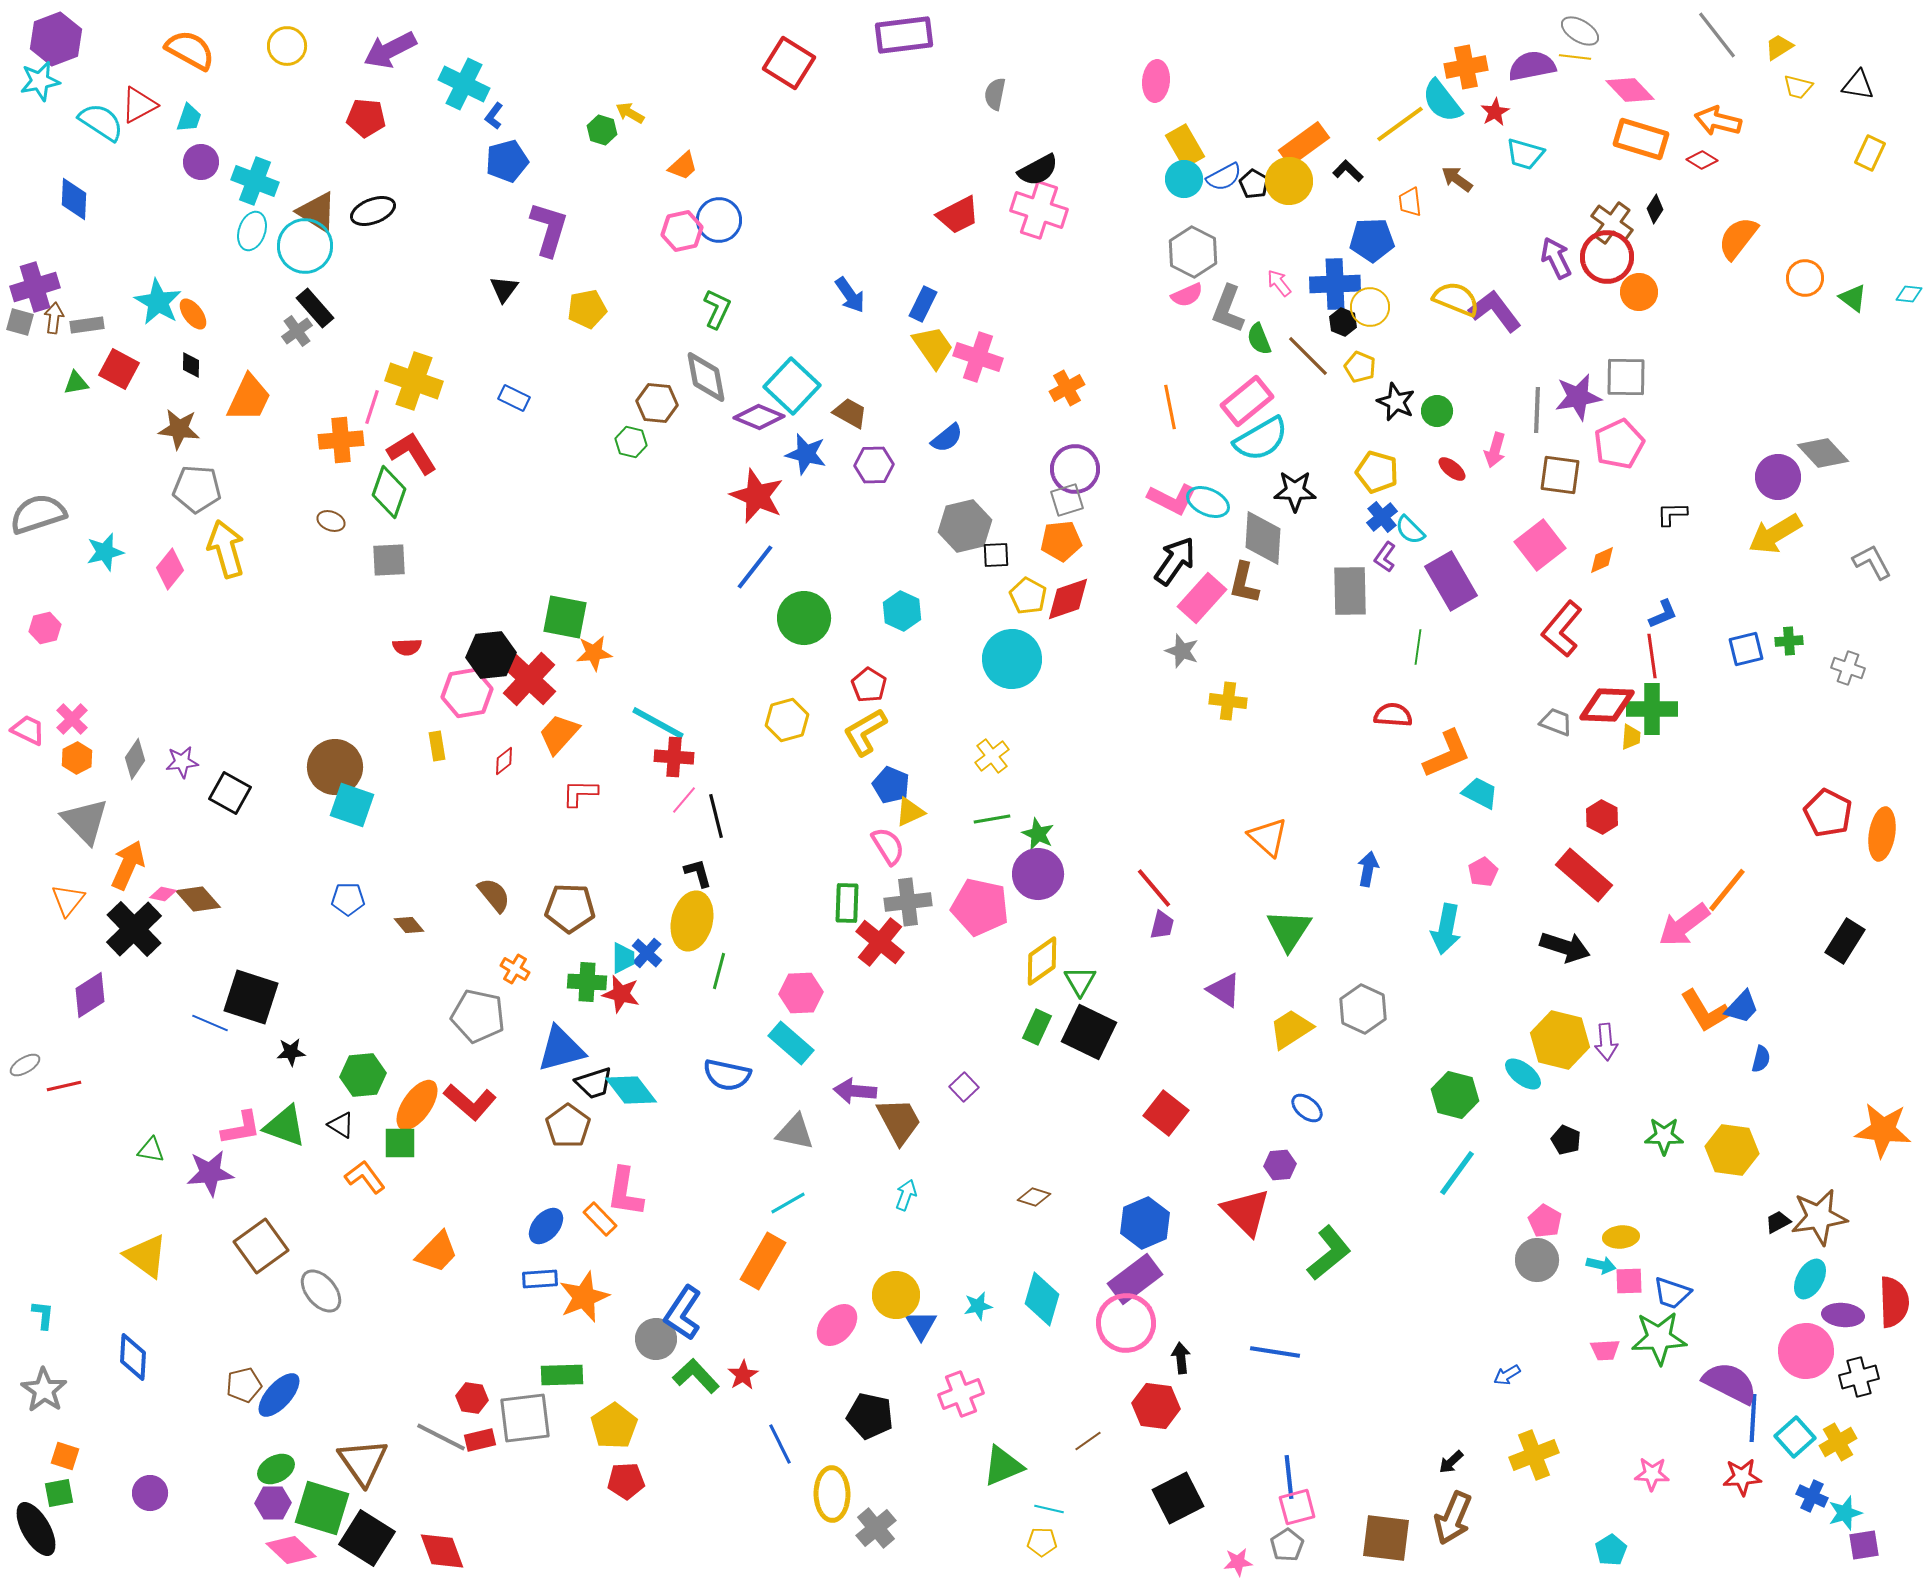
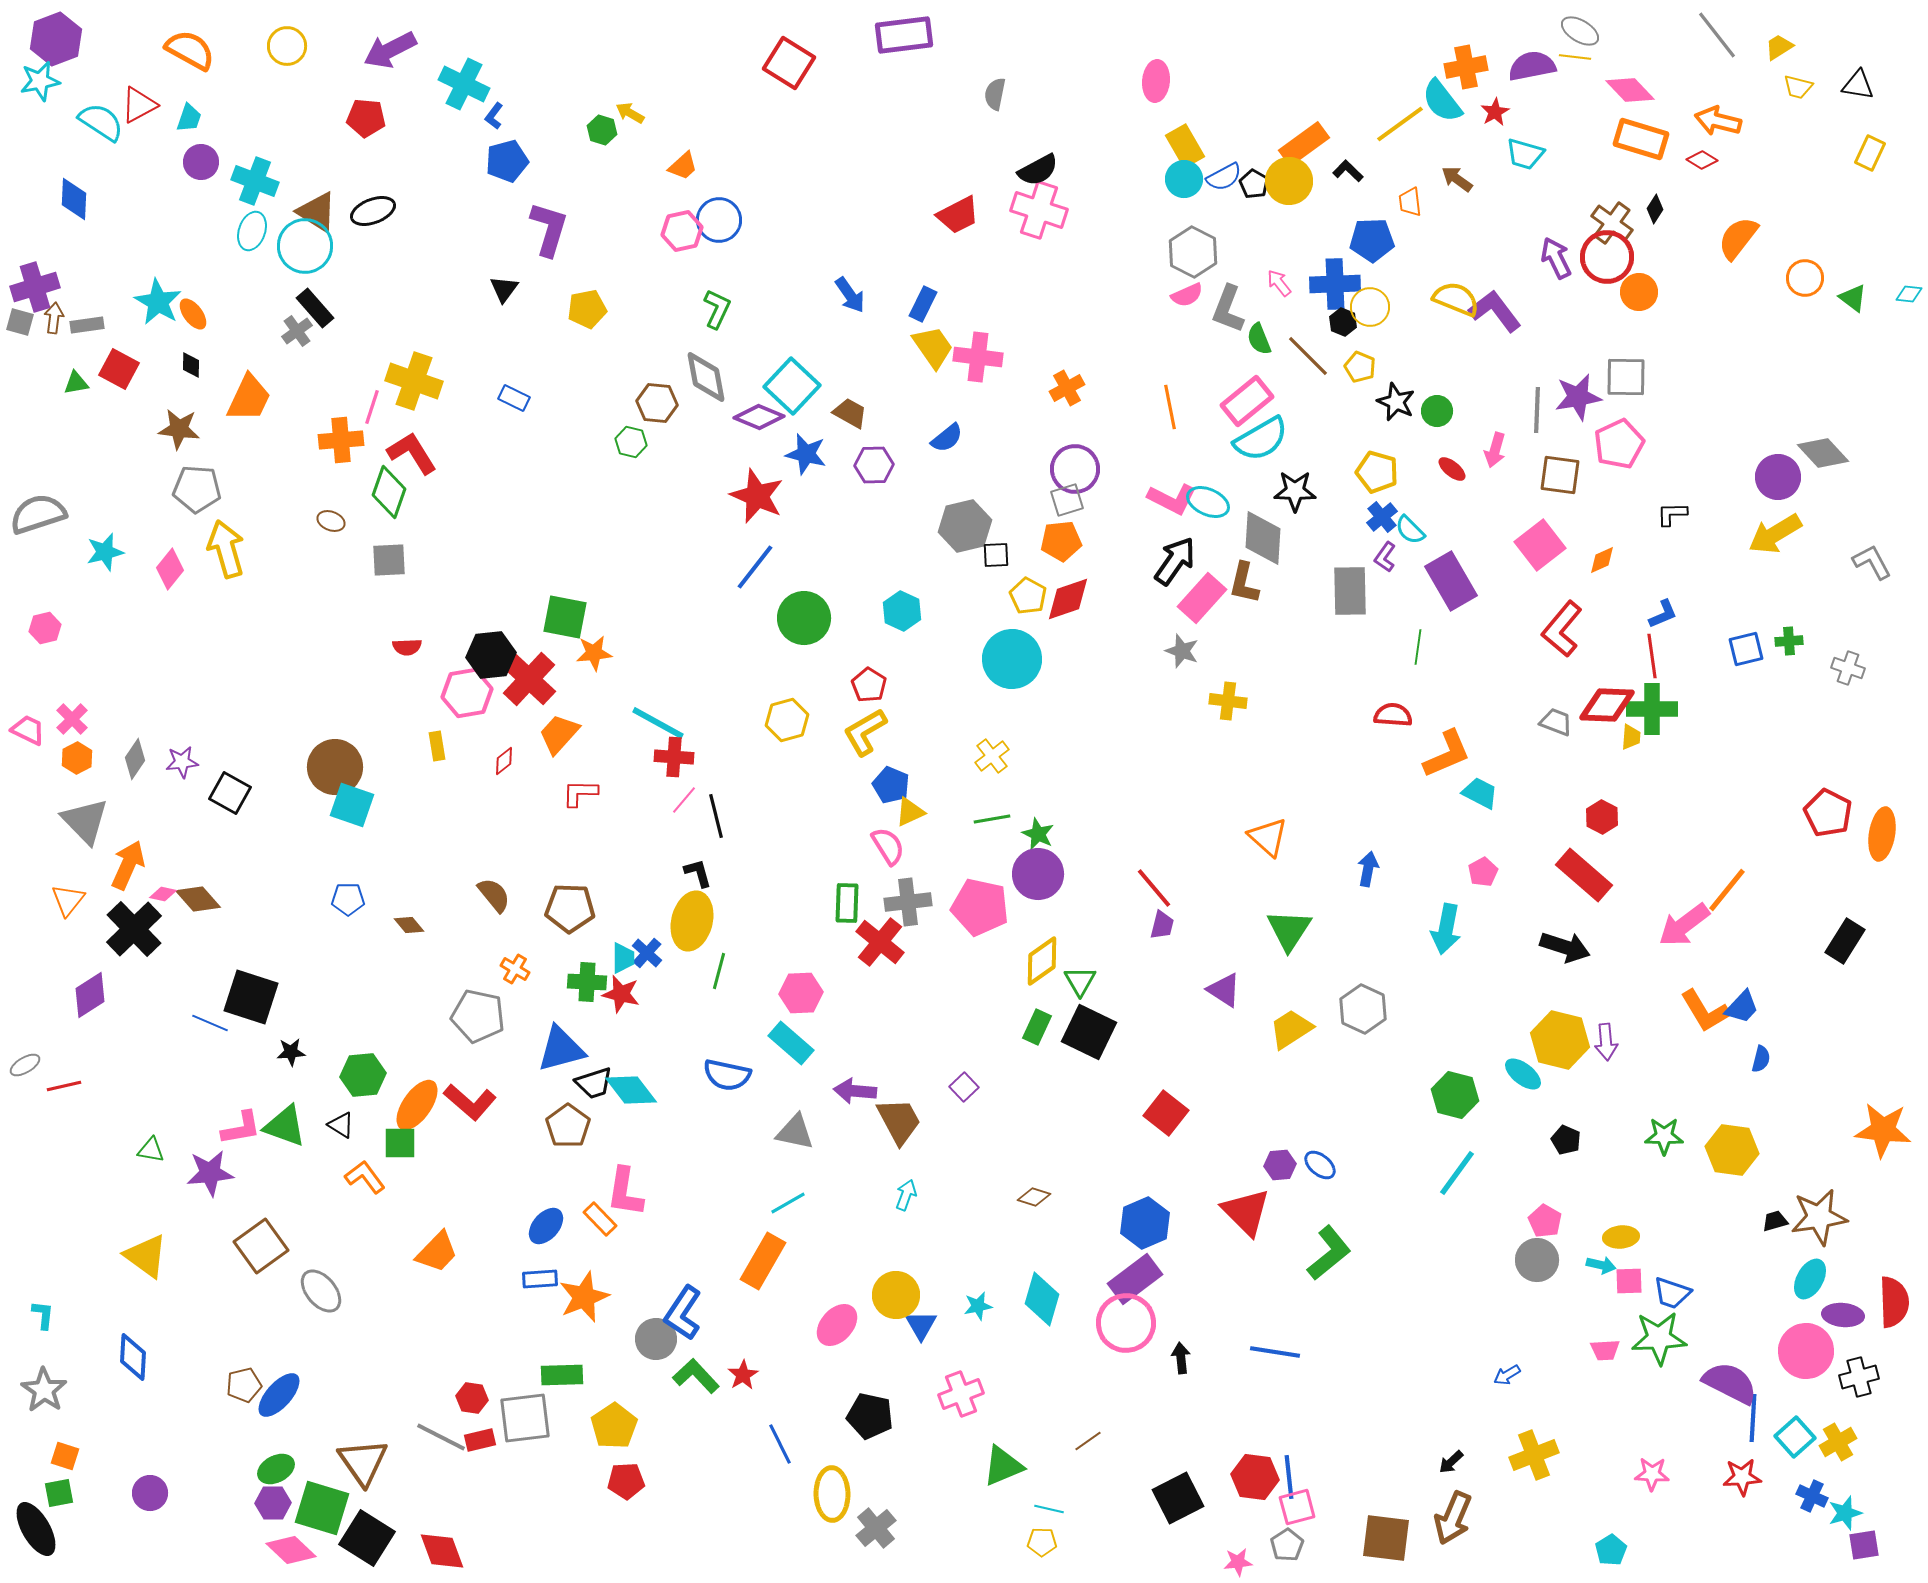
pink cross at (978, 357): rotated 12 degrees counterclockwise
blue ellipse at (1307, 1108): moved 13 px right, 57 px down
black trapezoid at (1778, 1222): moved 3 px left, 1 px up; rotated 12 degrees clockwise
red hexagon at (1156, 1406): moved 99 px right, 71 px down
